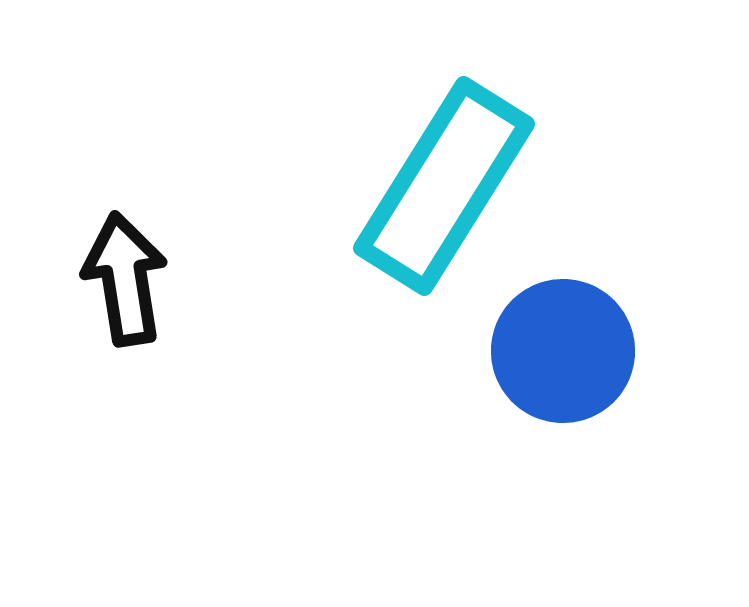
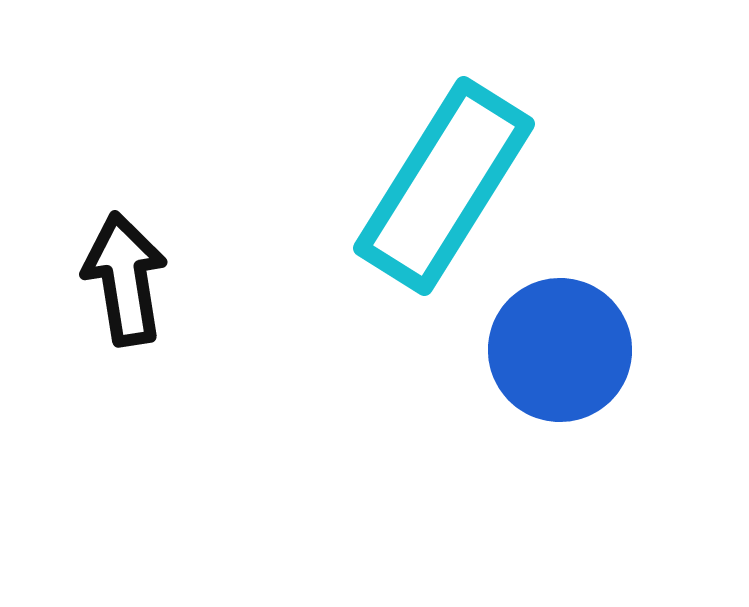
blue circle: moved 3 px left, 1 px up
